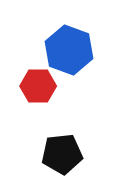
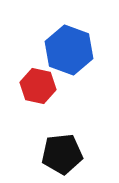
red hexagon: rotated 12 degrees clockwise
